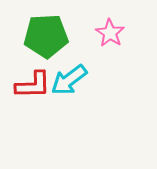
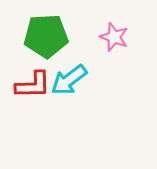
pink star: moved 4 px right, 4 px down; rotated 12 degrees counterclockwise
